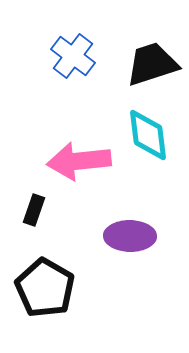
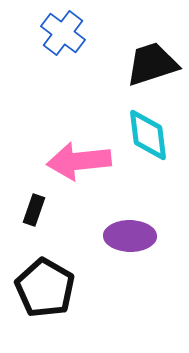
blue cross: moved 10 px left, 23 px up
